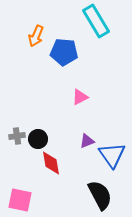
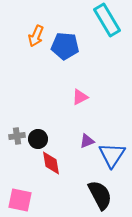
cyan rectangle: moved 11 px right, 1 px up
blue pentagon: moved 1 px right, 6 px up
blue triangle: rotated 8 degrees clockwise
